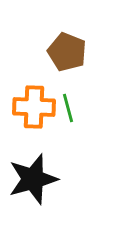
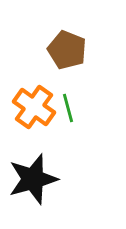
brown pentagon: moved 2 px up
orange cross: rotated 33 degrees clockwise
